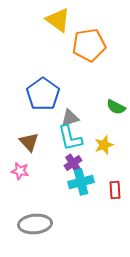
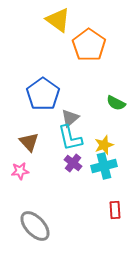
orange pentagon: rotated 28 degrees counterclockwise
green semicircle: moved 4 px up
gray triangle: rotated 24 degrees counterclockwise
purple cross: rotated 18 degrees counterclockwise
pink star: rotated 18 degrees counterclockwise
cyan cross: moved 23 px right, 16 px up
red rectangle: moved 20 px down
gray ellipse: moved 2 px down; rotated 52 degrees clockwise
